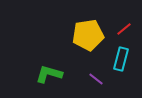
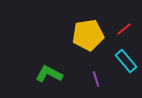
cyan rectangle: moved 5 px right, 2 px down; rotated 55 degrees counterclockwise
green L-shape: rotated 12 degrees clockwise
purple line: rotated 35 degrees clockwise
